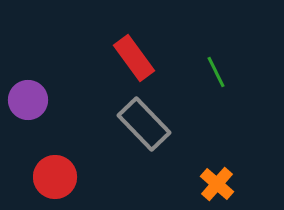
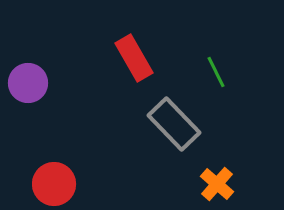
red rectangle: rotated 6 degrees clockwise
purple circle: moved 17 px up
gray rectangle: moved 30 px right
red circle: moved 1 px left, 7 px down
